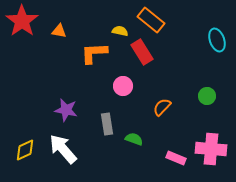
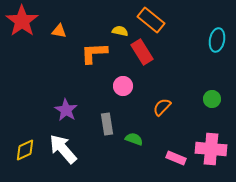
cyan ellipse: rotated 30 degrees clockwise
green circle: moved 5 px right, 3 px down
purple star: rotated 20 degrees clockwise
